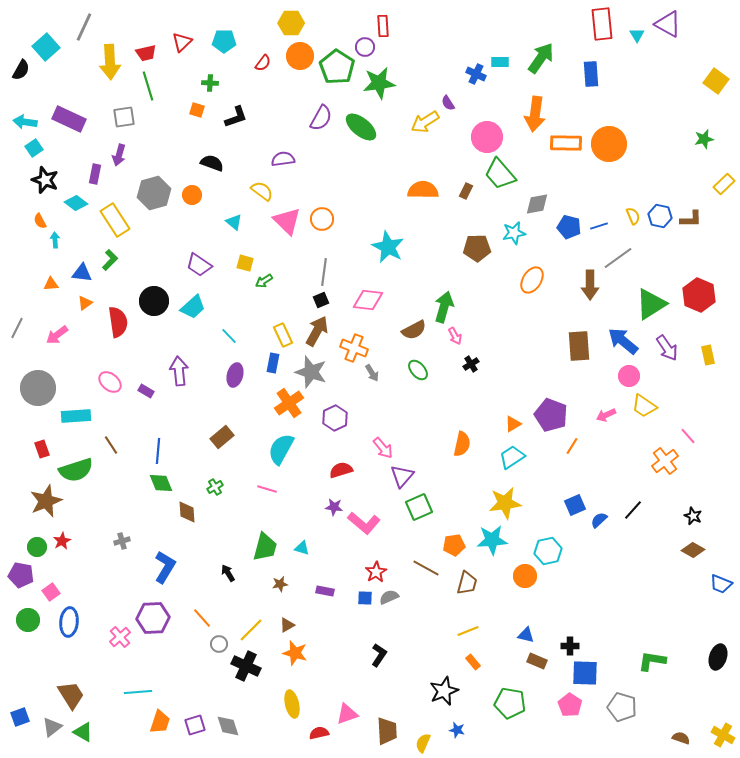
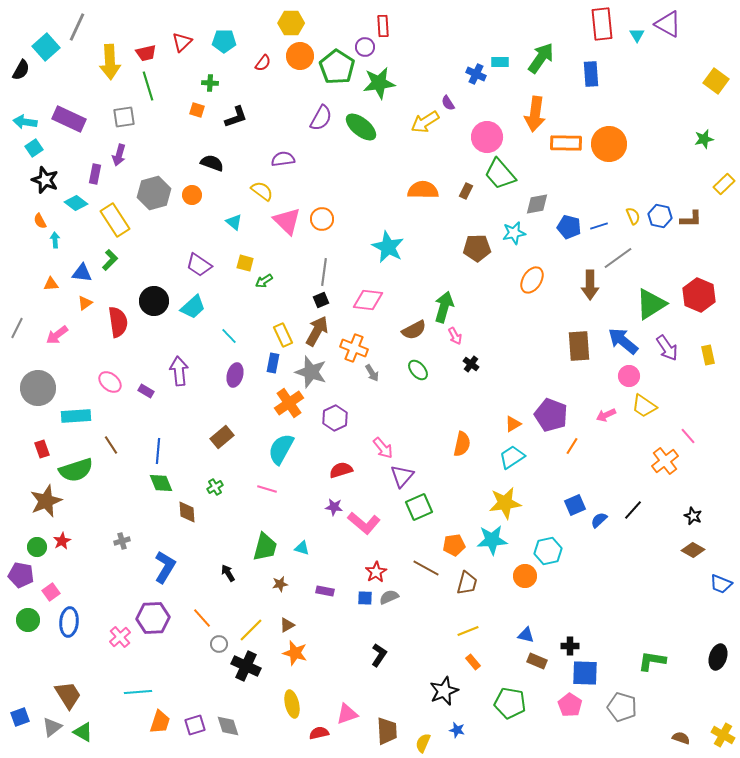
gray line at (84, 27): moved 7 px left
black cross at (471, 364): rotated 21 degrees counterclockwise
brown trapezoid at (71, 695): moved 3 px left
